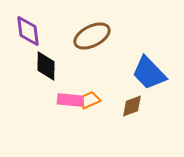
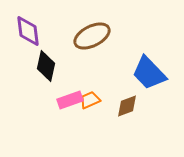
black diamond: rotated 12 degrees clockwise
pink rectangle: rotated 25 degrees counterclockwise
brown diamond: moved 5 px left
